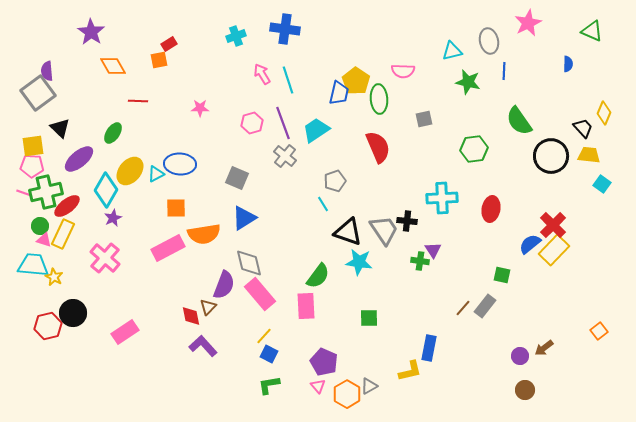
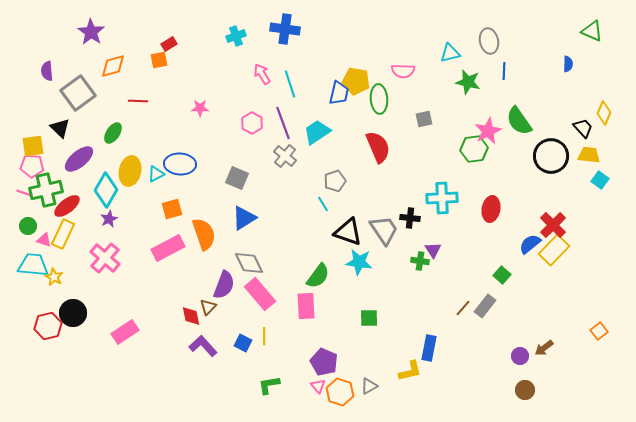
pink star at (528, 23): moved 40 px left, 108 px down
cyan triangle at (452, 51): moved 2 px left, 2 px down
orange diamond at (113, 66): rotated 76 degrees counterclockwise
cyan line at (288, 80): moved 2 px right, 4 px down
yellow pentagon at (356, 81): rotated 24 degrees counterclockwise
gray square at (38, 93): moved 40 px right
pink hexagon at (252, 123): rotated 15 degrees counterclockwise
cyan trapezoid at (316, 130): moved 1 px right, 2 px down
yellow ellipse at (130, 171): rotated 28 degrees counterclockwise
cyan square at (602, 184): moved 2 px left, 4 px up
green cross at (46, 192): moved 2 px up
orange square at (176, 208): moved 4 px left, 1 px down; rotated 15 degrees counterclockwise
purple star at (113, 218): moved 4 px left, 1 px down
black cross at (407, 221): moved 3 px right, 3 px up
green circle at (40, 226): moved 12 px left
orange semicircle at (204, 234): rotated 100 degrees counterclockwise
gray diamond at (249, 263): rotated 12 degrees counterclockwise
green square at (502, 275): rotated 30 degrees clockwise
yellow line at (264, 336): rotated 42 degrees counterclockwise
blue square at (269, 354): moved 26 px left, 11 px up
orange hexagon at (347, 394): moved 7 px left, 2 px up; rotated 12 degrees counterclockwise
